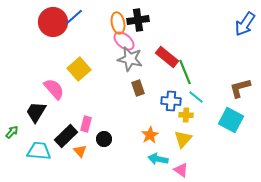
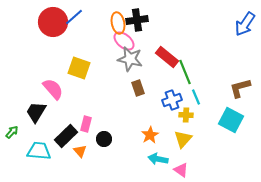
black cross: moved 1 px left
yellow square: moved 1 px up; rotated 30 degrees counterclockwise
pink semicircle: moved 1 px left
cyan line: rotated 28 degrees clockwise
blue cross: moved 1 px right, 1 px up; rotated 24 degrees counterclockwise
